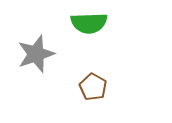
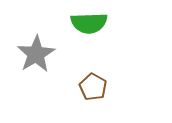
gray star: rotated 12 degrees counterclockwise
